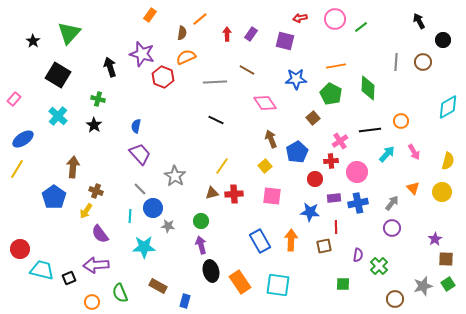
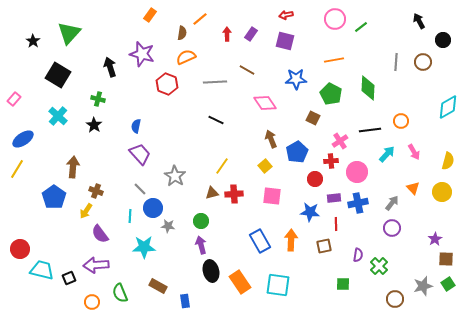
red arrow at (300, 18): moved 14 px left, 3 px up
orange line at (336, 66): moved 2 px left, 6 px up
red hexagon at (163, 77): moved 4 px right, 7 px down
brown square at (313, 118): rotated 24 degrees counterclockwise
red line at (336, 227): moved 3 px up
blue rectangle at (185, 301): rotated 24 degrees counterclockwise
